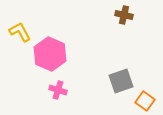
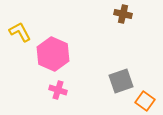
brown cross: moved 1 px left, 1 px up
pink hexagon: moved 3 px right
